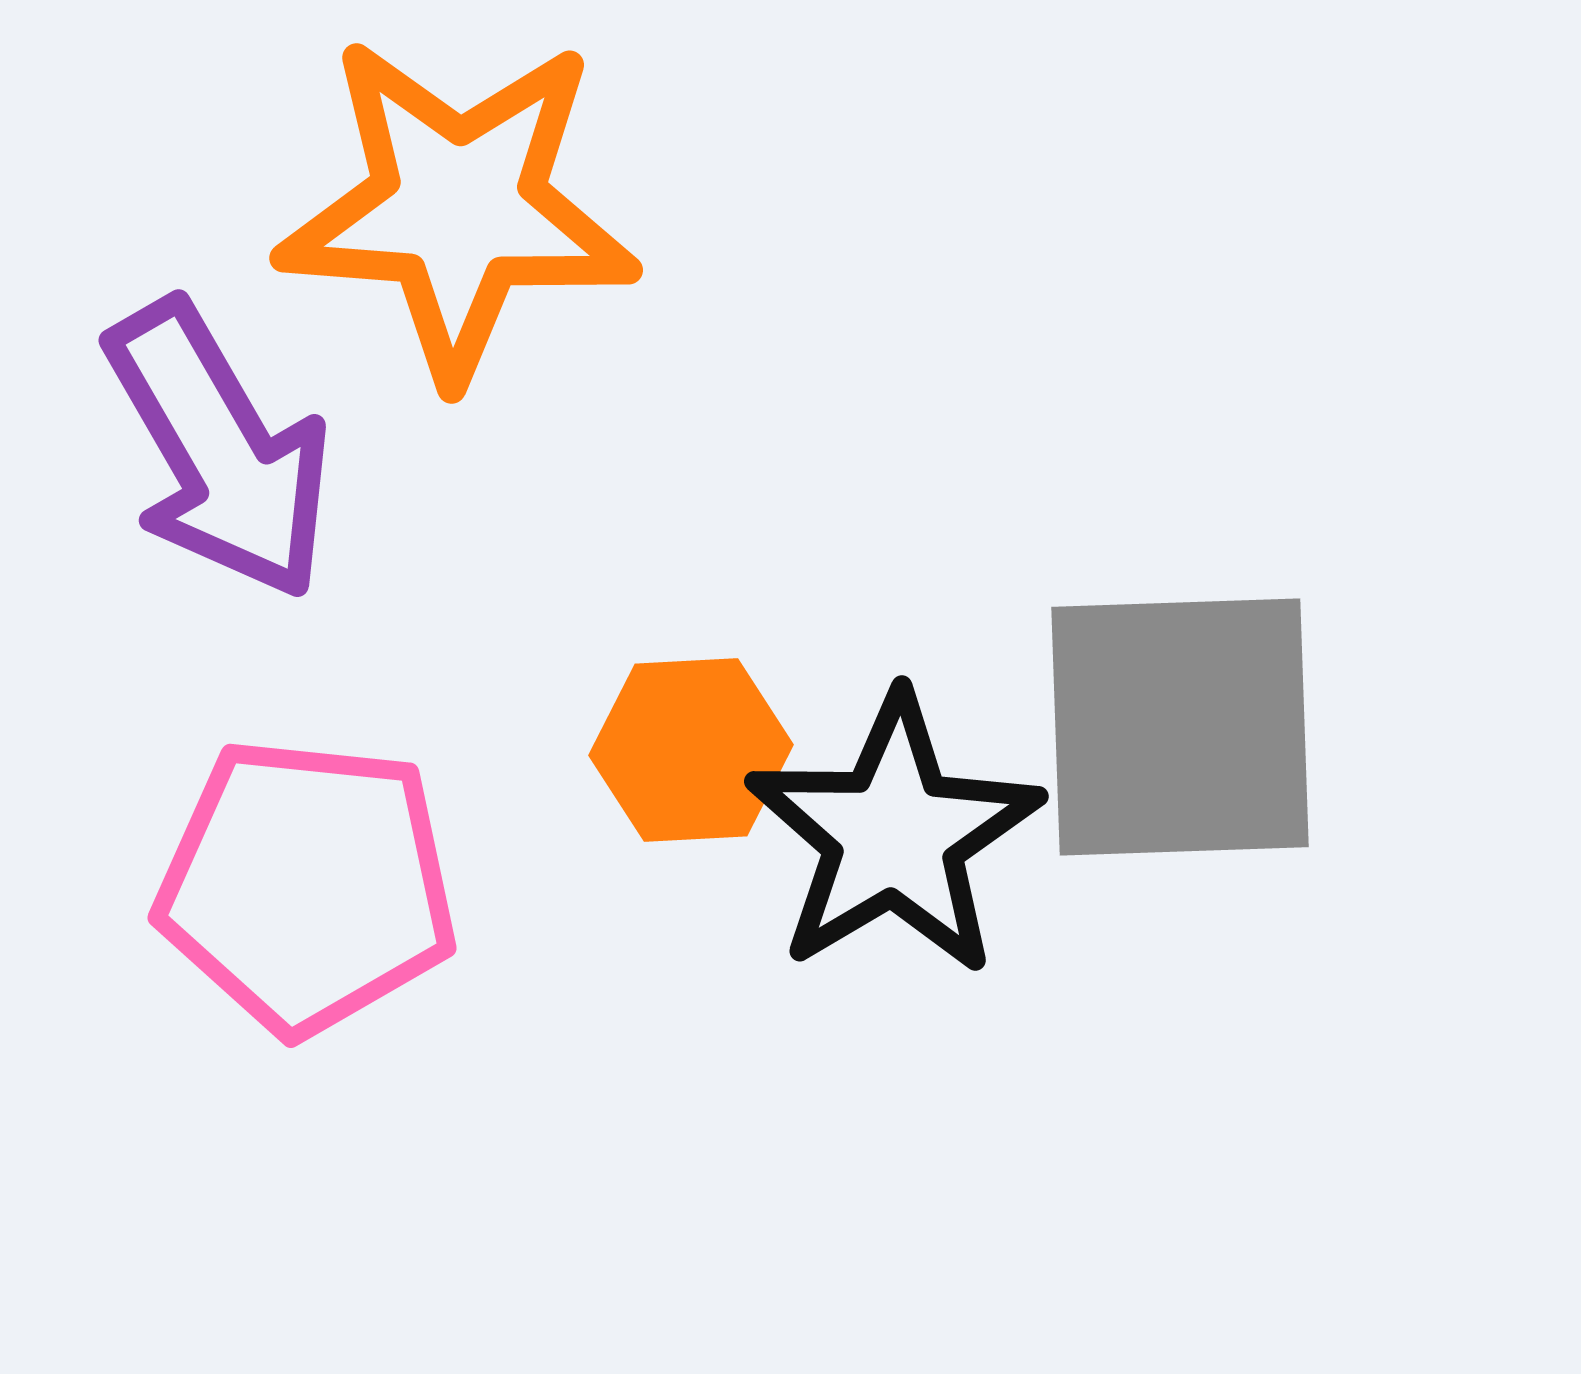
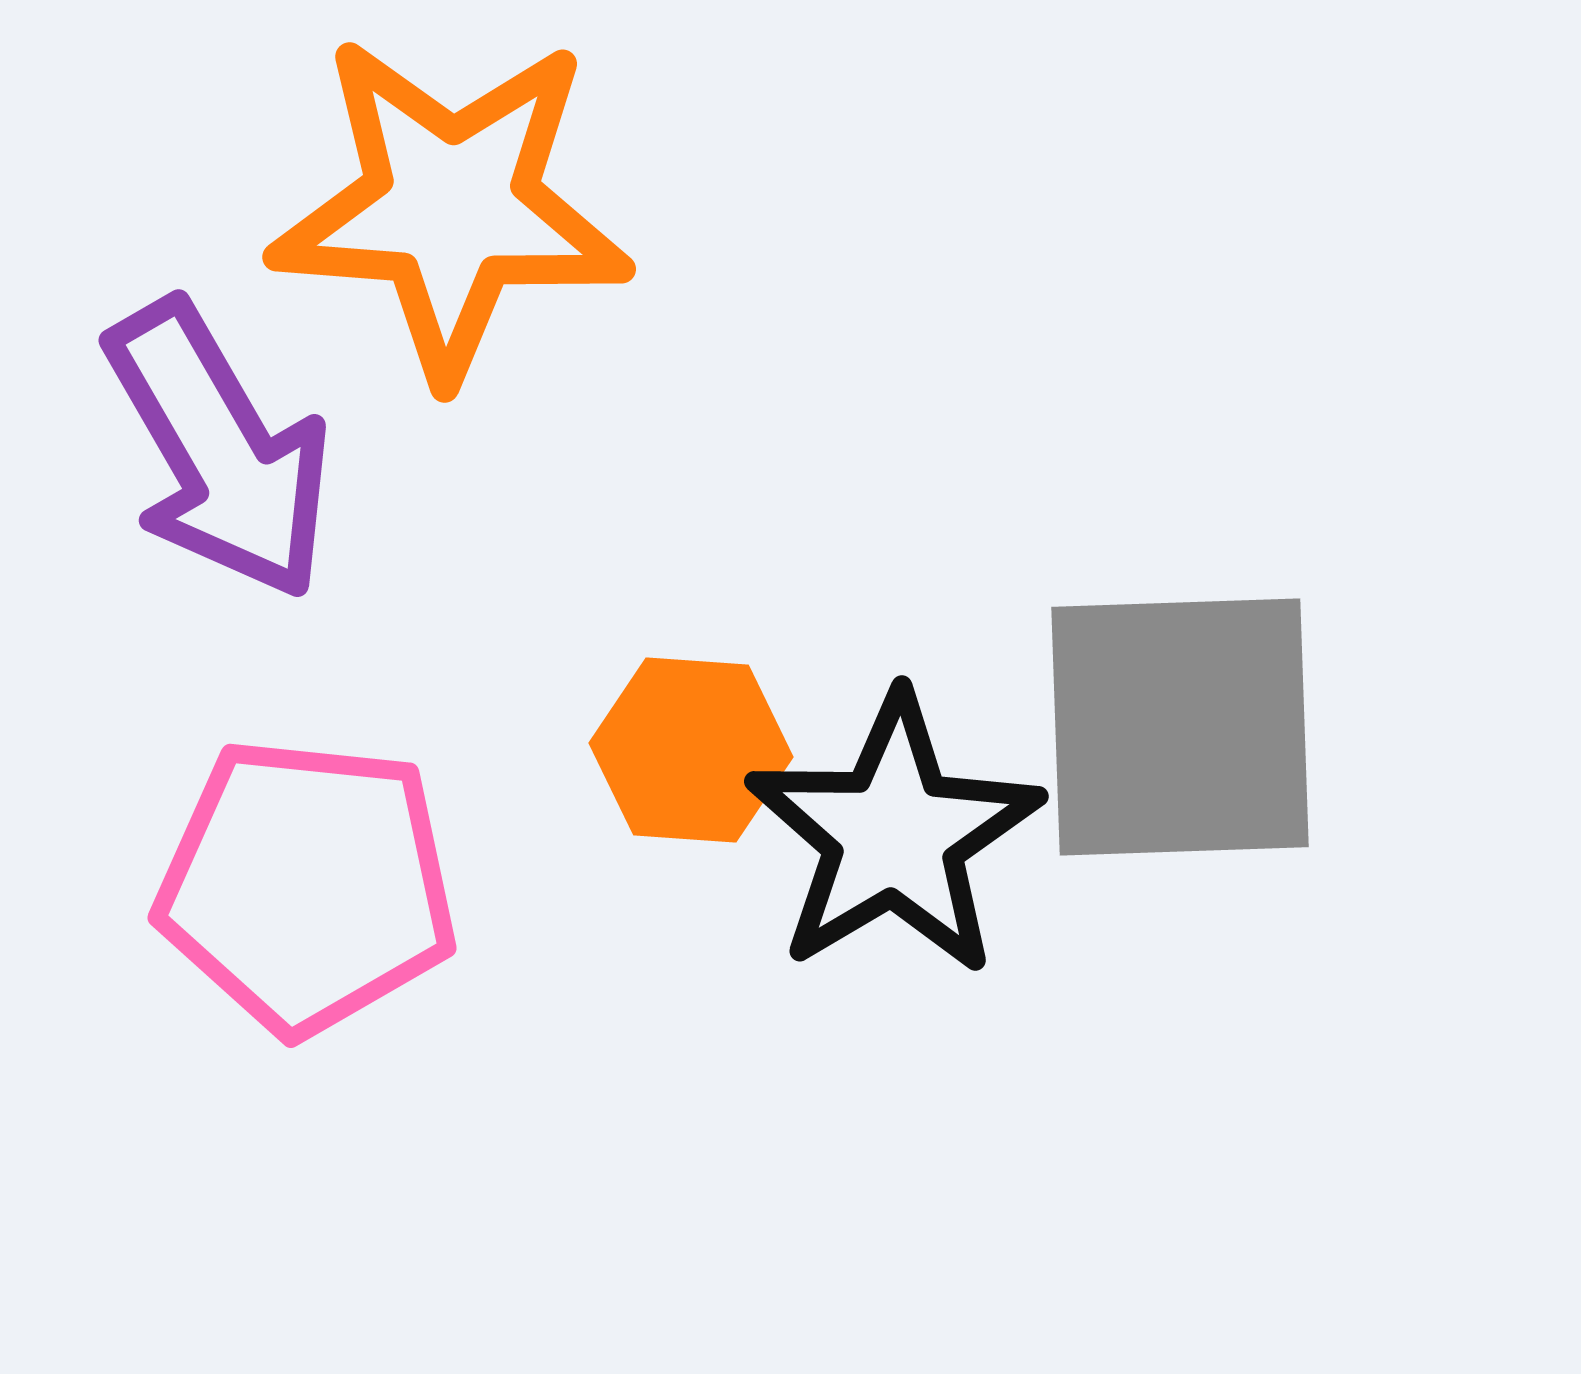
orange star: moved 7 px left, 1 px up
orange hexagon: rotated 7 degrees clockwise
